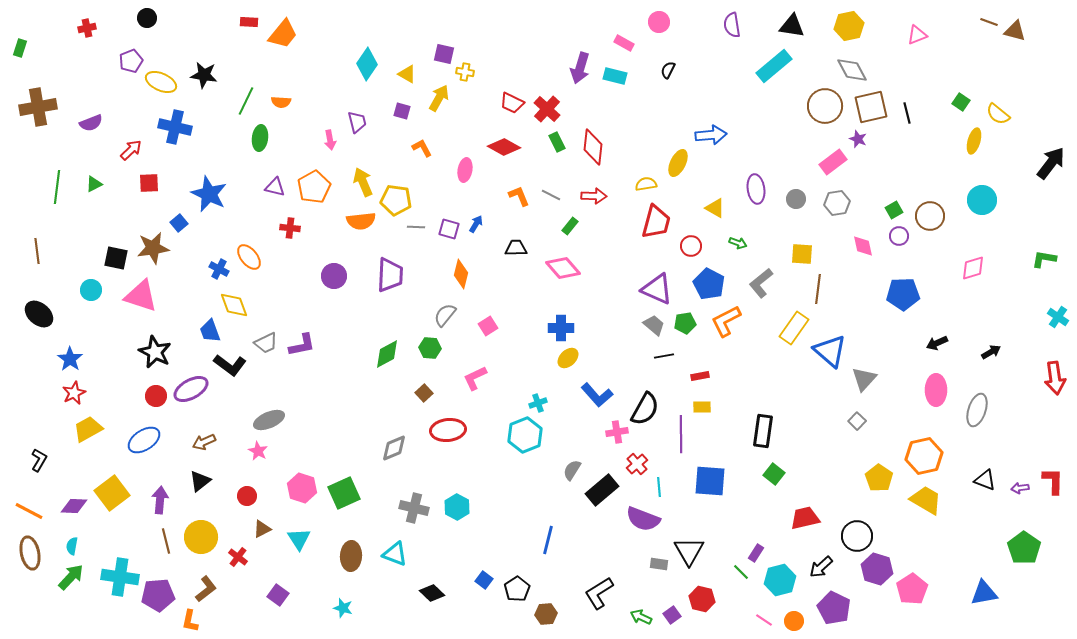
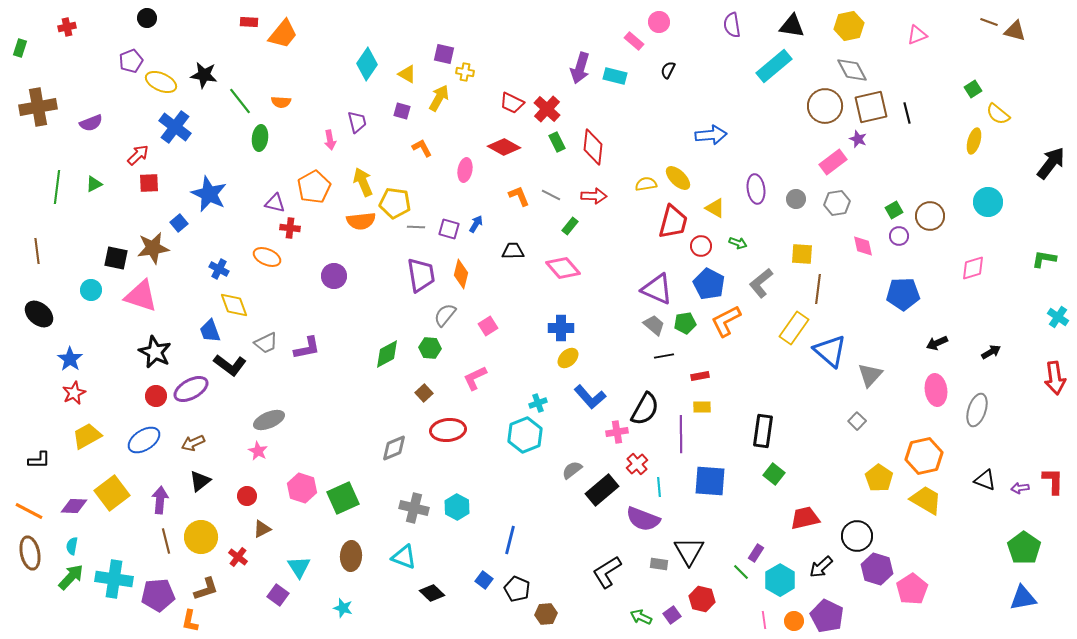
red cross at (87, 28): moved 20 px left, 1 px up
pink rectangle at (624, 43): moved 10 px right, 2 px up; rotated 12 degrees clockwise
green line at (246, 101): moved 6 px left; rotated 64 degrees counterclockwise
green square at (961, 102): moved 12 px right, 13 px up; rotated 24 degrees clockwise
blue cross at (175, 127): rotated 24 degrees clockwise
red arrow at (131, 150): moved 7 px right, 5 px down
yellow ellipse at (678, 163): moved 15 px down; rotated 72 degrees counterclockwise
purple triangle at (275, 187): moved 16 px down
yellow pentagon at (396, 200): moved 1 px left, 3 px down
cyan circle at (982, 200): moved 6 px right, 2 px down
red trapezoid at (656, 222): moved 17 px right
red circle at (691, 246): moved 10 px right
black trapezoid at (516, 248): moved 3 px left, 3 px down
orange ellipse at (249, 257): moved 18 px right; rotated 28 degrees counterclockwise
purple trapezoid at (390, 275): moved 31 px right; rotated 12 degrees counterclockwise
purple L-shape at (302, 345): moved 5 px right, 3 px down
gray triangle at (864, 379): moved 6 px right, 4 px up
pink ellipse at (936, 390): rotated 8 degrees counterclockwise
blue L-shape at (597, 395): moved 7 px left, 2 px down
yellow trapezoid at (88, 429): moved 1 px left, 7 px down
brown arrow at (204, 442): moved 11 px left, 1 px down
black L-shape at (39, 460): rotated 60 degrees clockwise
gray semicircle at (572, 470): rotated 20 degrees clockwise
green square at (344, 493): moved 1 px left, 5 px down
cyan triangle at (299, 539): moved 28 px down
blue line at (548, 540): moved 38 px left
cyan triangle at (395, 554): moved 9 px right, 3 px down
cyan cross at (120, 577): moved 6 px left, 2 px down
cyan hexagon at (780, 580): rotated 16 degrees counterclockwise
brown L-shape at (206, 589): rotated 20 degrees clockwise
black pentagon at (517, 589): rotated 15 degrees counterclockwise
black L-shape at (599, 593): moved 8 px right, 21 px up
blue triangle at (984, 593): moved 39 px right, 5 px down
purple pentagon at (834, 608): moved 7 px left, 8 px down
pink line at (764, 620): rotated 48 degrees clockwise
